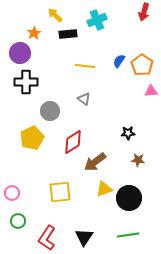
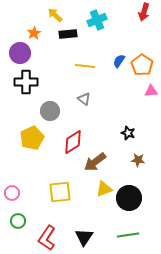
black star: rotated 24 degrees clockwise
